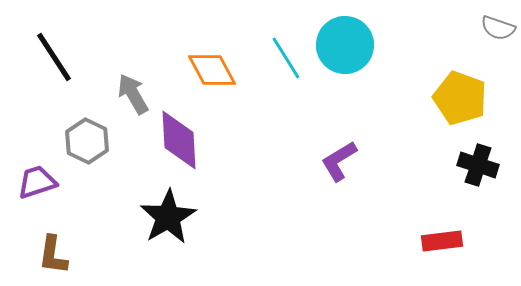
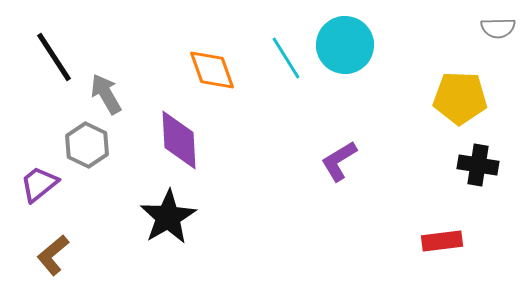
gray semicircle: rotated 20 degrees counterclockwise
orange diamond: rotated 9 degrees clockwise
gray arrow: moved 27 px left
yellow pentagon: rotated 18 degrees counterclockwise
gray hexagon: moved 4 px down
black cross: rotated 9 degrees counterclockwise
purple trapezoid: moved 2 px right, 2 px down; rotated 21 degrees counterclockwise
brown L-shape: rotated 42 degrees clockwise
